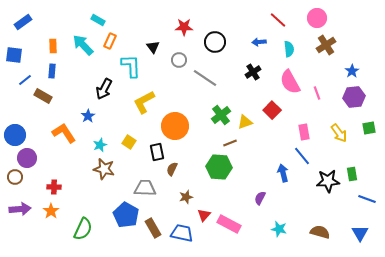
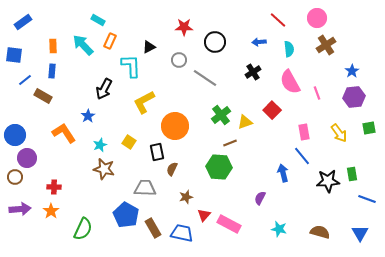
black triangle at (153, 47): moved 4 px left; rotated 40 degrees clockwise
